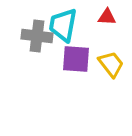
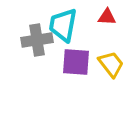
gray cross: moved 4 px down; rotated 16 degrees counterclockwise
purple square: moved 3 px down
